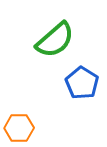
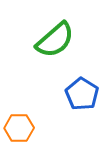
blue pentagon: moved 11 px down
